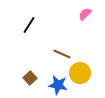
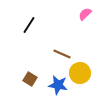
brown square: moved 1 px down; rotated 16 degrees counterclockwise
